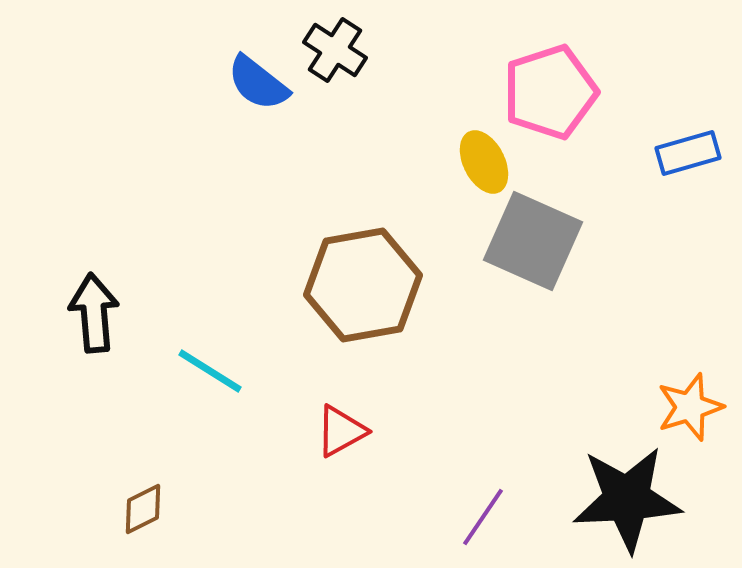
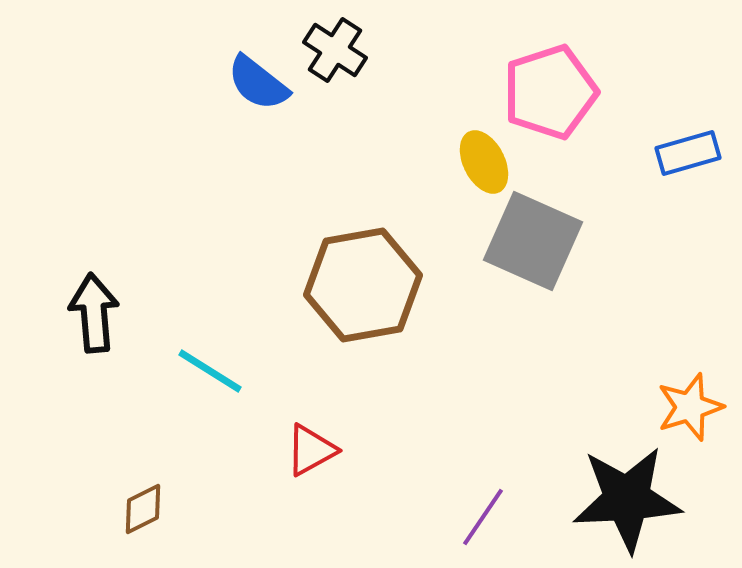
red triangle: moved 30 px left, 19 px down
